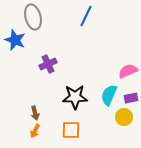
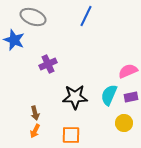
gray ellipse: rotated 55 degrees counterclockwise
blue star: moved 1 px left
purple rectangle: moved 1 px up
yellow circle: moved 6 px down
orange square: moved 5 px down
